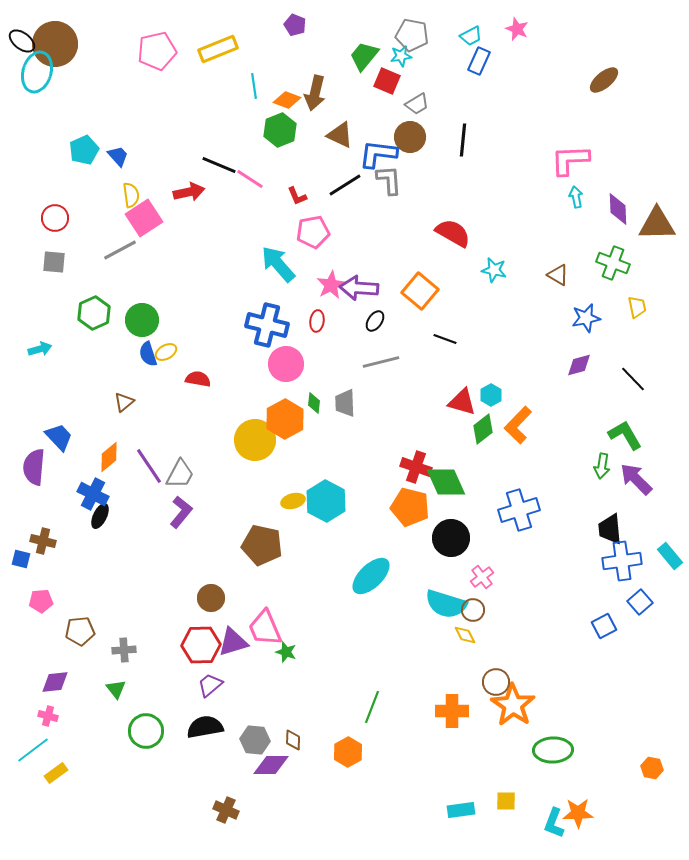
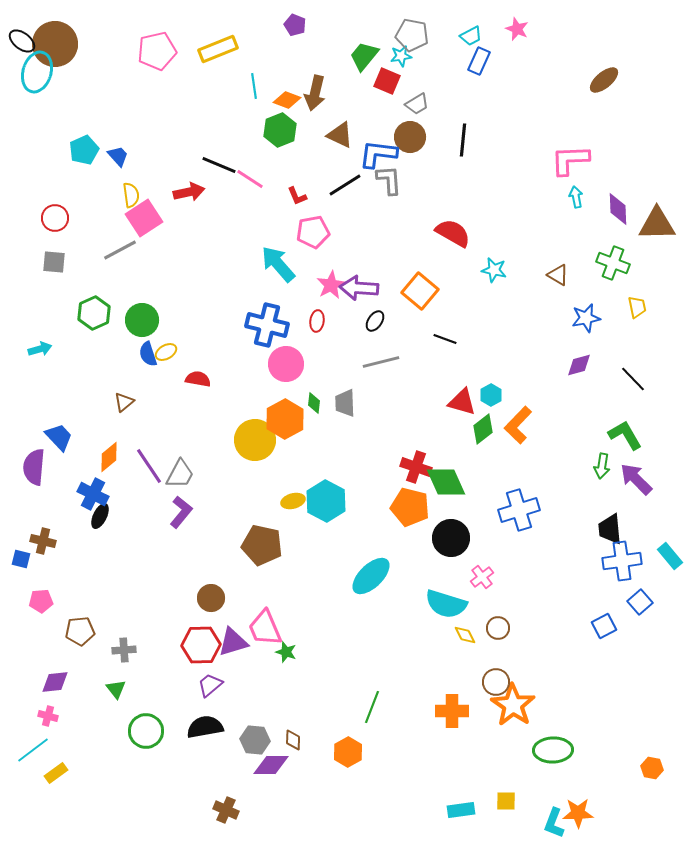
brown circle at (473, 610): moved 25 px right, 18 px down
